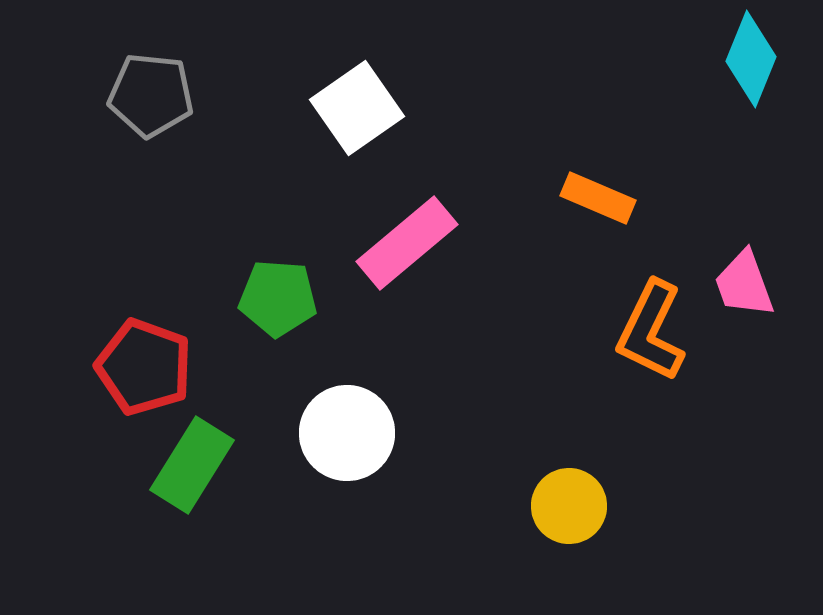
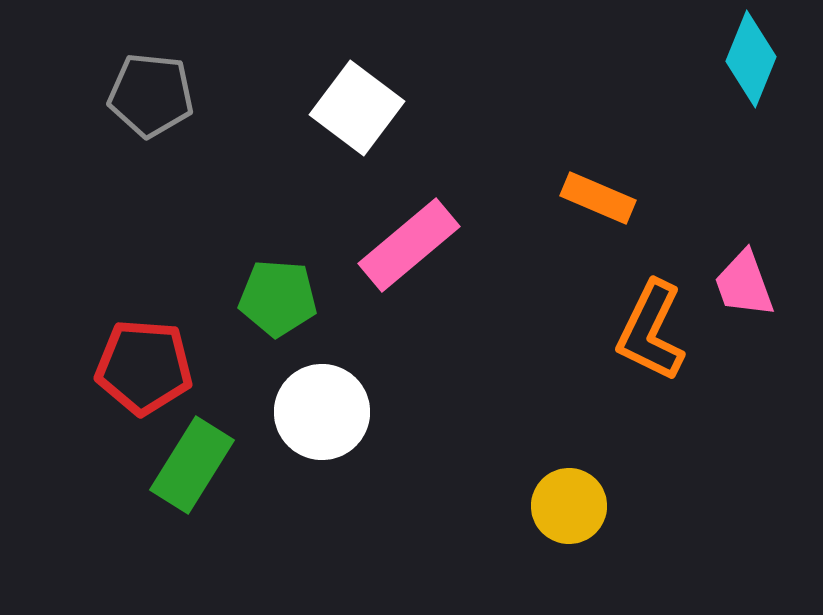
white square: rotated 18 degrees counterclockwise
pink rectangle: moved 2 px right, 2 px down
red pentagon: rotated 16 degrees counterclockwise
white circle: moved 25 px left, 21 px up
